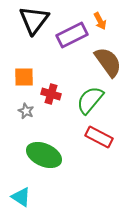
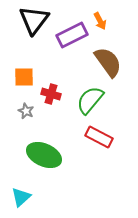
cyan triangle: rotated 45 degrees clockwise
